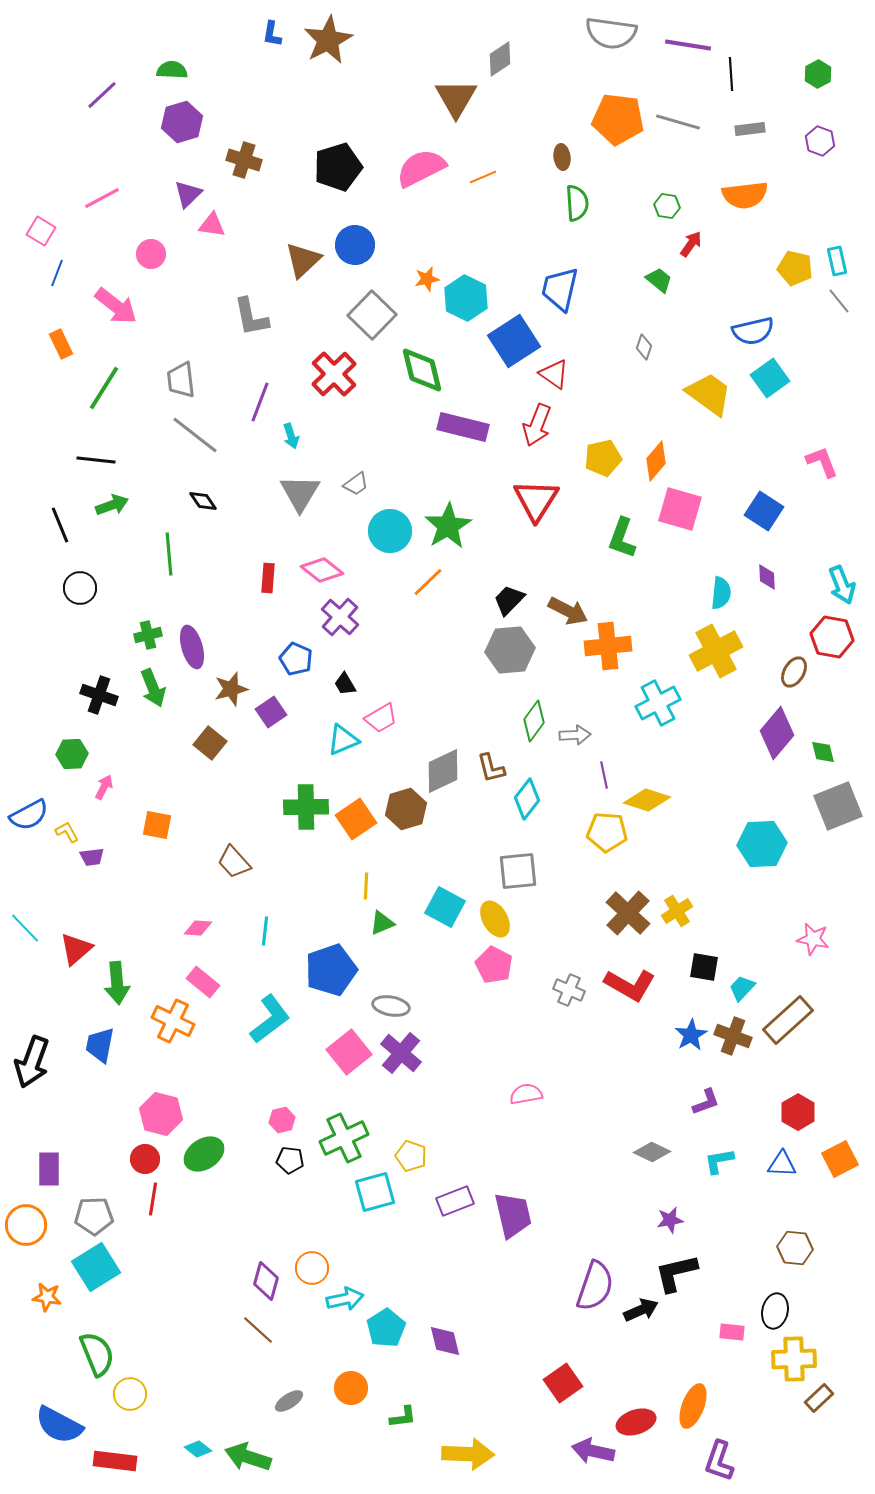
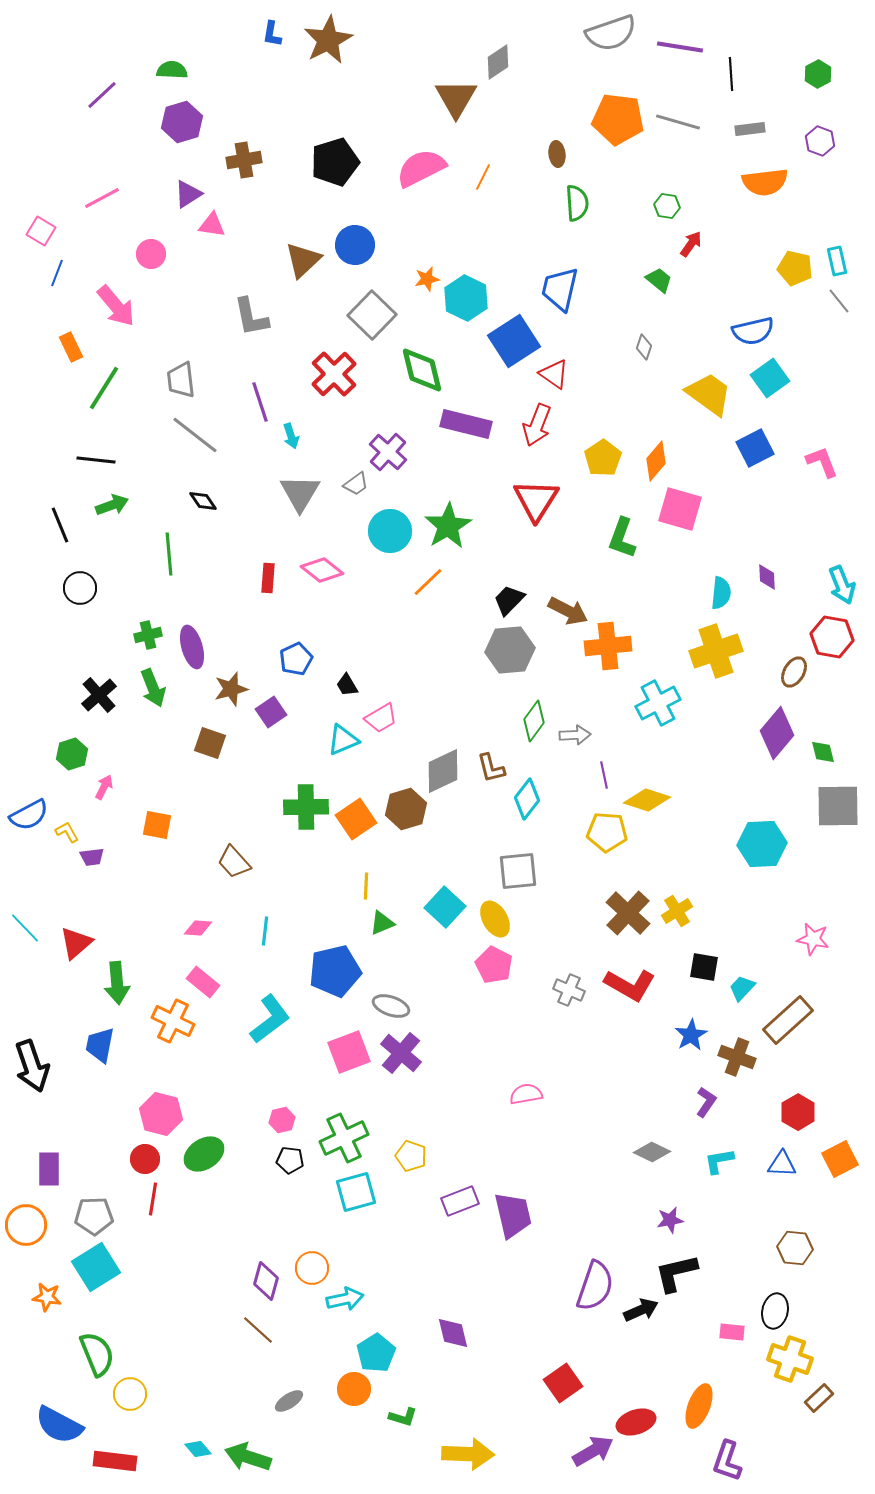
gray semicircle at (611, 33): rotated 27 degrees counterclockwise
purple line at (688, 45): moved 8 px left, 2 px down
gray diamond at (500, 59): moved 2 px left, 3 px down
brown ellipse at (562, 157): moved 5 px left, 3 px up
brown cross at (244, 160): rotated 28 degrees counterclockwise
black pentagon at (338, 167): moved 3 px left, 5 px up
orange line at (483, 177): rotated 40 degrees counterclockwise
purple triangle at (188, 194): rotated 12 degrees clockwise
orange semicircle at (745, 195): moved 20 px right, 13 px up
pink arrow at (116, 306): rotated 12 degrees clockwise
orange rectangle at (61, 344): moved 10 px right, 3 px down
purple line at (260, 402): rotated 39 degrees counterclockwise
purple rectangle at (463, 427): moved 3 px right, 3 px up
yellow pentagon at (603, 458): rotated 21 degrees counterclockwise
blue square at (764, 511): moved 9 px left, 63 px up; rotated 30 degrees clockwise
purple cross at (340, 617): moved 48 px right, 165 px up
yellow cross at (716, 651): rotated 9 degrees clockwise
blue pentagon at (296, 659): rotated 24 degrees clockwise
black trapezoid at (345, 684): moved 2 px right, 1 px down
black cross at (99, 695): rotated 30 degrees clockwise
brown square at (210, 743): rotated 20 degrees counterclockwise
green hexagon at (72, 754): rotated 16 degrees counterclockwise
gray square at (838, 806): rotated 21 degrees clockwise
cyan square at (445, 907): rotated 15 degrees clockwise
red triangle at (76, 949): moved 6 px up
blue pentagon at (331, 970): moved 4 px right, 1 px down; rotated 6 degrees clockwise
gray ellipse at (391, 1006): rotated 9 degrees clockwise
brown cross at (733, 1036): moved 4 px right, 21 px down
pink square at (349, 1052): rotated 18 degrees clockwise
black arrow at (32, 1062): moved 4 px down; rotated 39 degrees counterclockwise
purple L-shape at (706, 1102): rotated 36 degrees counterclockwise
cyan square at (375, 1192): moved 19 px left
purple rectangle at (455, 1201): moved 5 px right
cyan pentagon at (386, 1328): moved 10 px left, 25 px down
purple diamond at (445, 1341): moved 8 px right, 8 px up
yellow cross at (794, 1359): moved 4 px left; rotated 21 degrees clockwise
orange circle at (351, 1388): moved 3 px right, 1 px down
orange ellipse at (693, 1406): moved 6 px right
green L-shape at (403, 1417): rotated 24 degrees clockwise
cyan diamond at (198, 1449): rotated 12 degrees clockwise
purple arrow at (593, 1451): rotated 138 degrees clockwise
purple L-shape at (719, 1461): moved 8 px right
